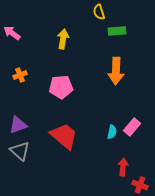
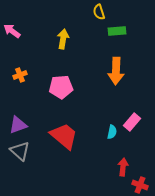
pink arrow: moved 2 px up
pink rectangle: moved 5 px up
